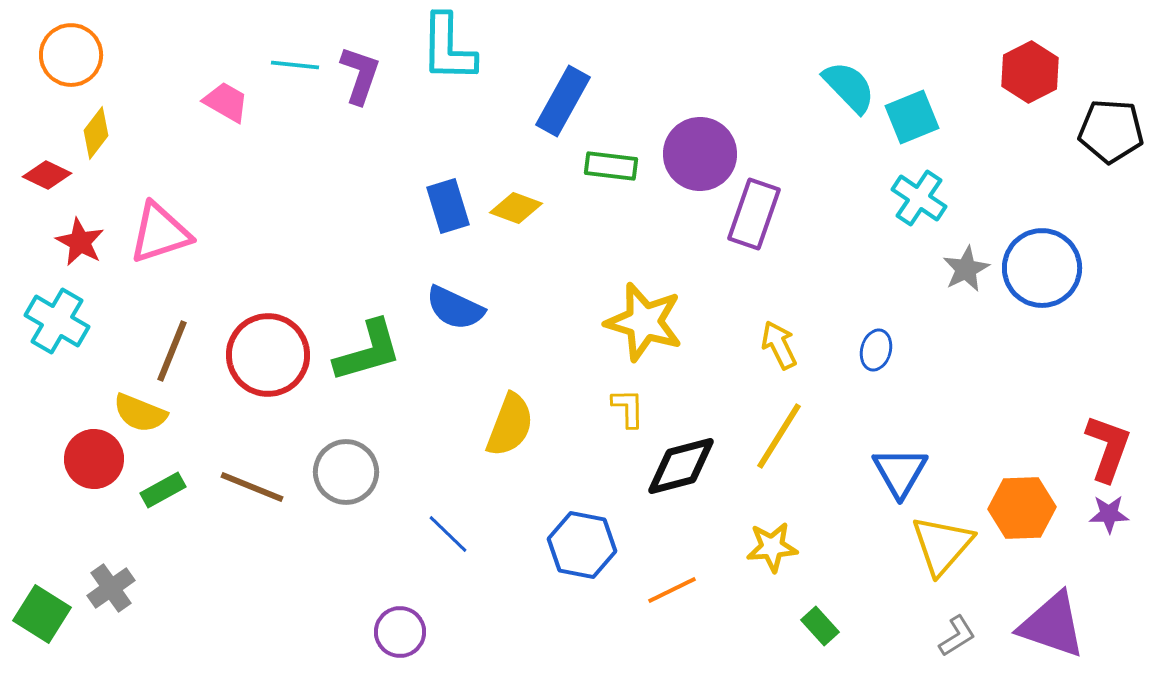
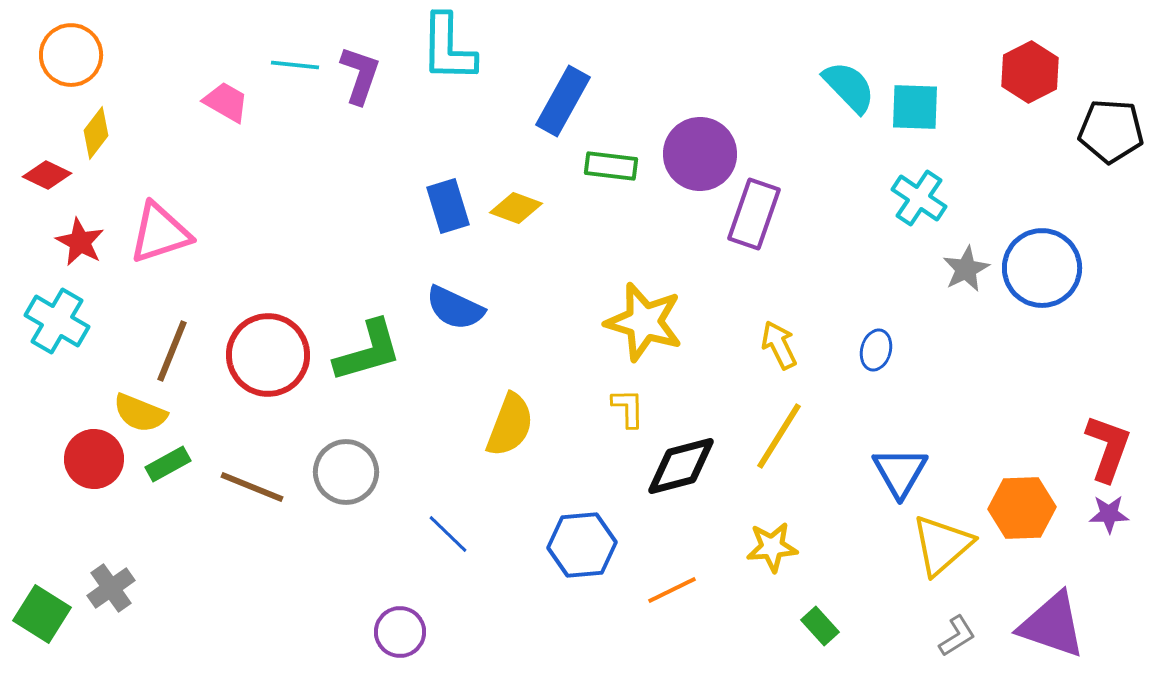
cyan square at (912, 117): moved 3 px right, 10 px up; rotated 24 degrees clockwise
green rectangle at (163, 490): moved 5 px right, 26 px up
blue hexagon at (582, 545): rotated 16 degrees counterclockwise
yellow triangle at (942, 545): rotated 8 degrees clockwise
